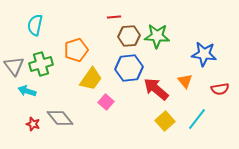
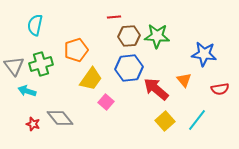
orange triangle: moved 1 px left, 1 px up
cyan line: moved 1 px down
